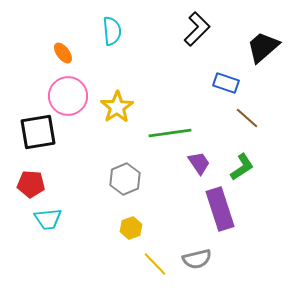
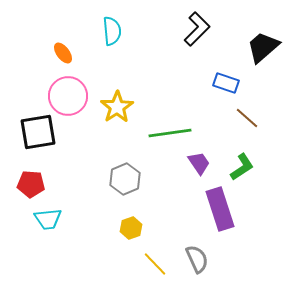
gray semicircle: rotated 100 degrees counterclockwise
